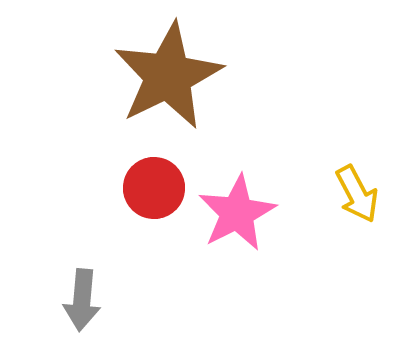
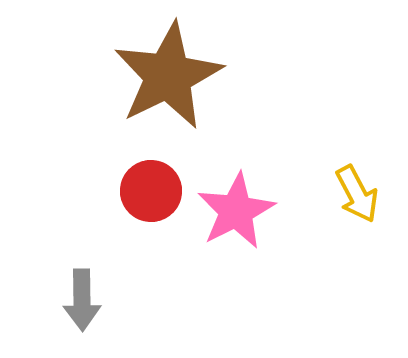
red circle: moved 3 px left, 3 px down
pink star: moved 1 px left, 2 px up
gray arrow: rotated 6 degrees counterclockwise
